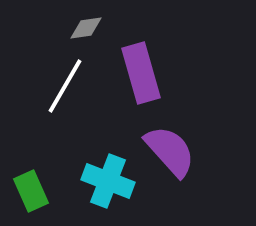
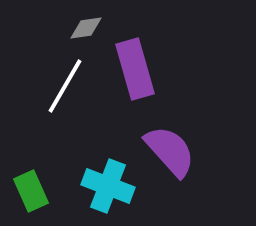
purple rectangle: moved 6 px left, 4 px up
cyan cross: moved 5 px down
